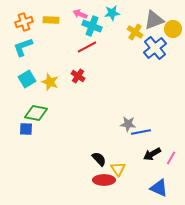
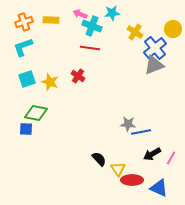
gray triangle: moved 45 px down
red line: moved 3 px right, 1 px down; rotated 36 degrees clockwise
cyan square: rotated 12 degrees clockwise
red ellipse: moved 28 px right
